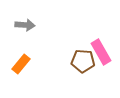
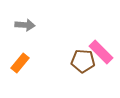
pink rectangle: rotated 15 degrees counterclockwise
orange rectangle: moved 1 px left, 1 px up
